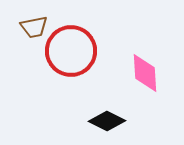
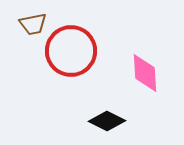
brown trapezoid: moved 1 px left, 3 px up
